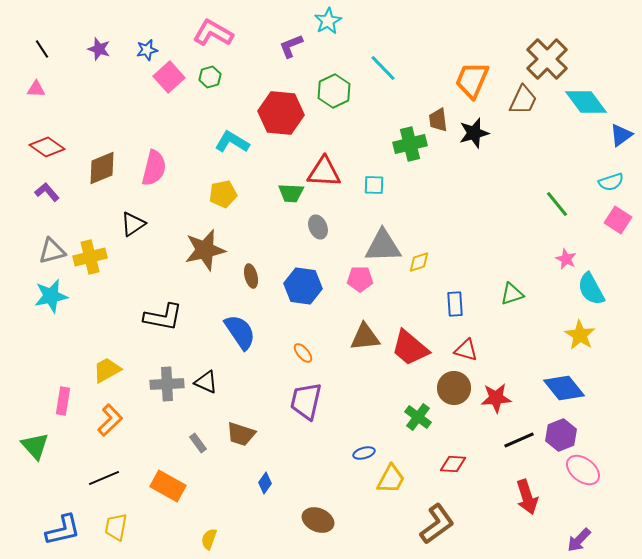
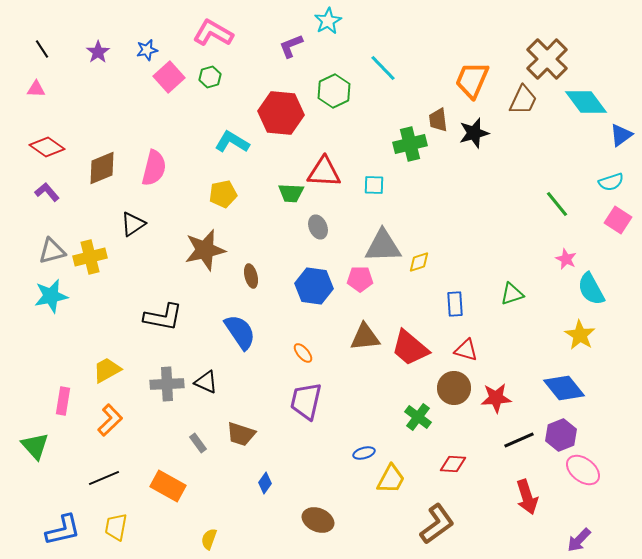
purple star at (99, 49): moved 1 px left, 3 px down; rotated 20 degrees clockwise
blue hexagon at (303, 286): moved 11 px right
